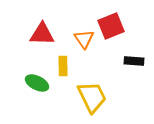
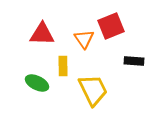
yellow trapezoid: moved 1 px right, 7 px up
